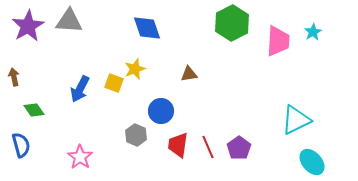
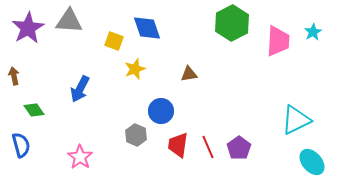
purple star: moved 2 px down
brown arrow: moved 1 px up
yellow square: moved 42 px up
